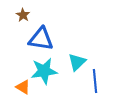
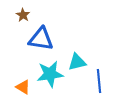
cyan triangle: rotated 30 degrees clockwise
cyan star: moved 6 px right, 3 px down
blue line: moved 4 px right
